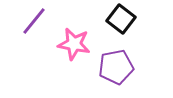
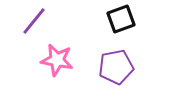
black square: rotated 32 degrees clockwise
pink star: moved 17 px left, 16 px down
